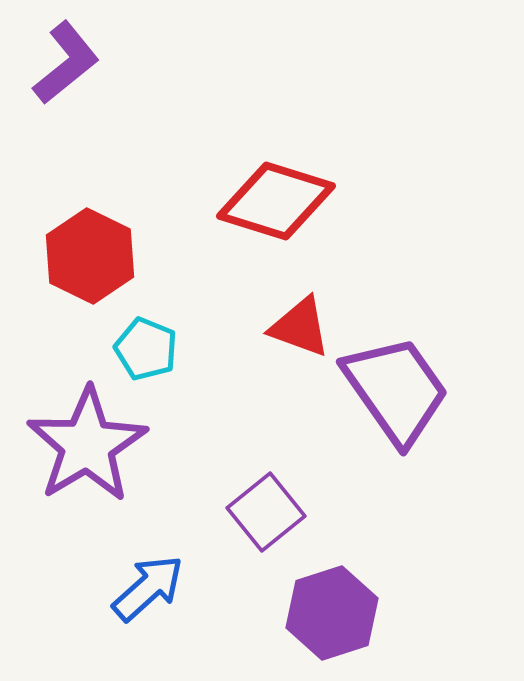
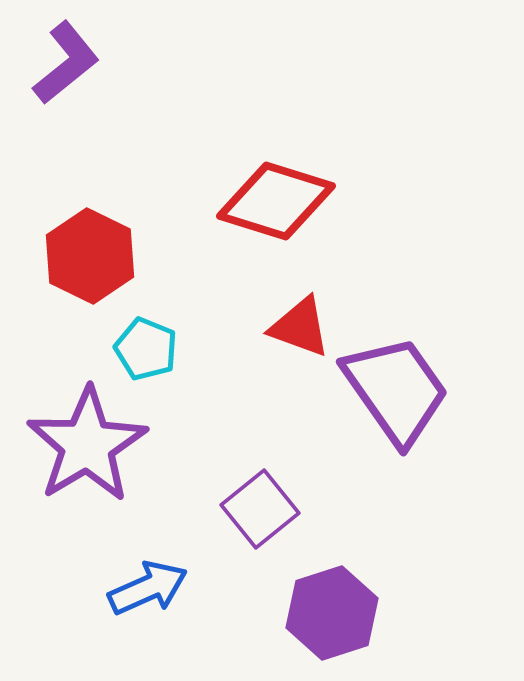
purple square: moved 6 px left, 3 px up
blue arrow: rotated 18 degrees clockwise
